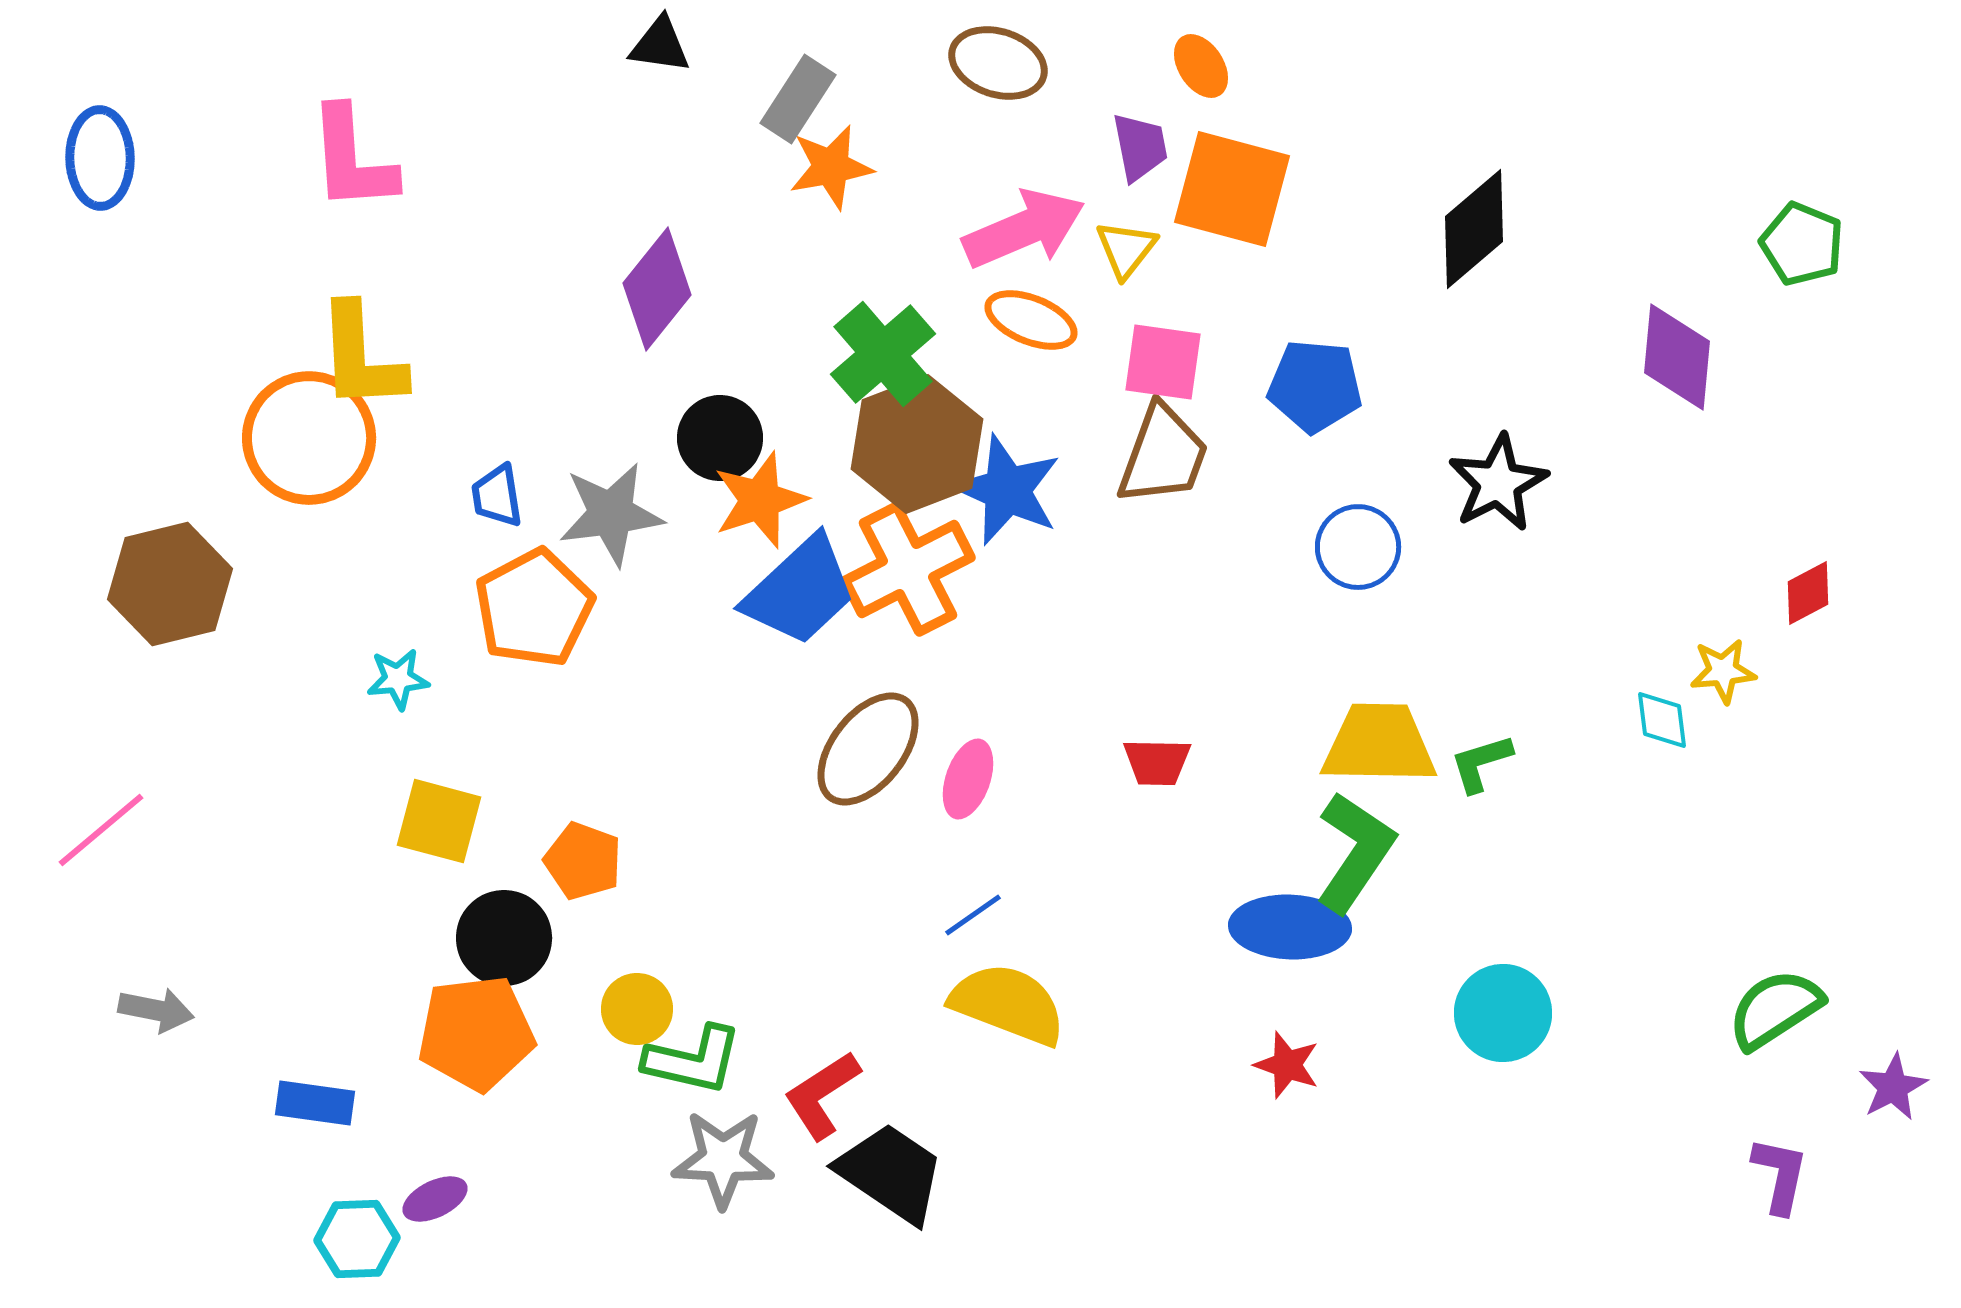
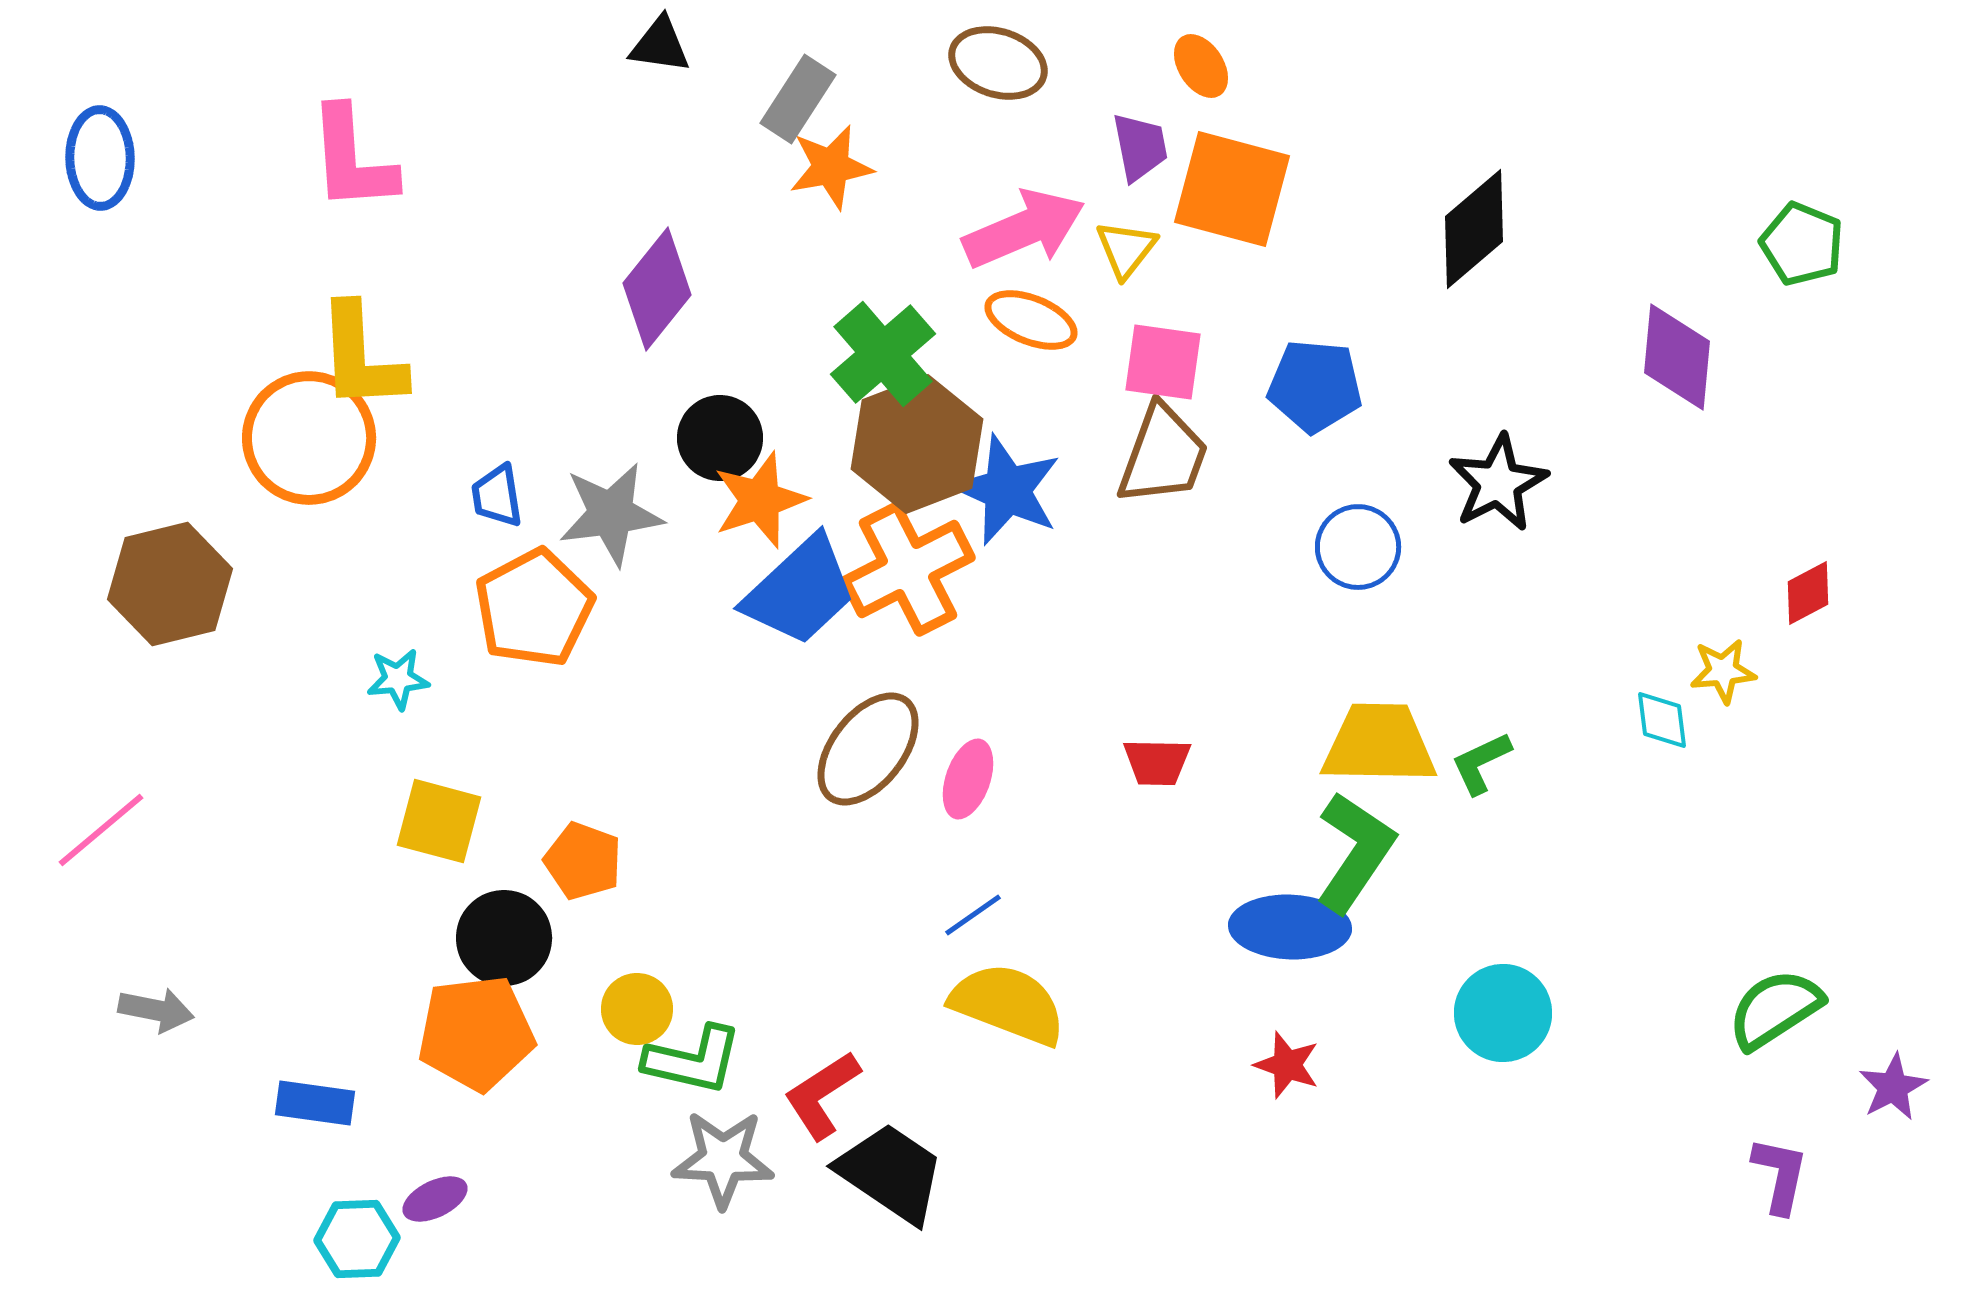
green L-shape at (1481, 763): rotated 8 degrees counterclockwise
